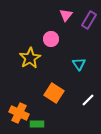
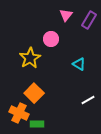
cyan triangle: rotated 24 degrees counterclockwise
orange square: moved 20 px left; rotated 12 degrees clockwise
white line: rotated 16 degrees clockwise
